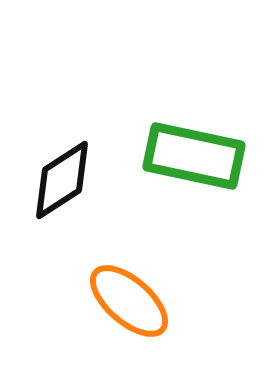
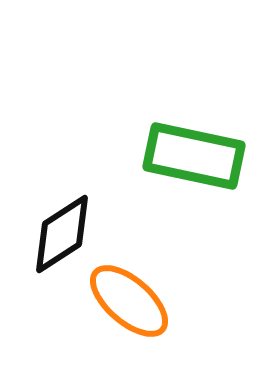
black diamond: moved 54 px down
